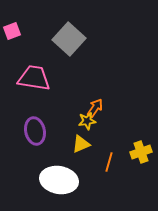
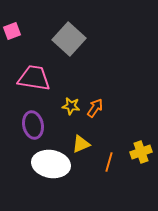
yellow star: moved 16 px left, 15 px up; rotated 18 degrees clockwise
purple ellipse: moved 2 px left, 6 px up
white ellipse: moved 8 px left, 16 px up
